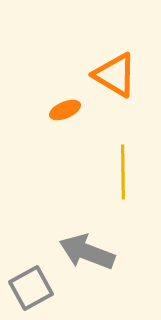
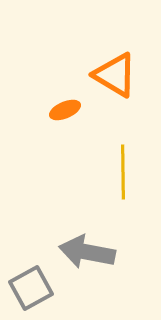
gray arrow: rotated 10 degrees counterclockwise
